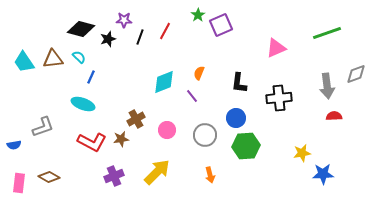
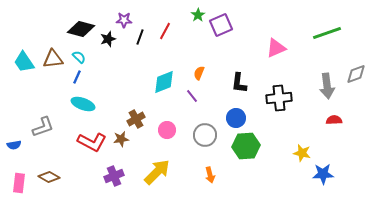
blue line: moved 14 px left
red semicircle: moved 4 px down
yellow star: rotated 24 degrees clockwise
